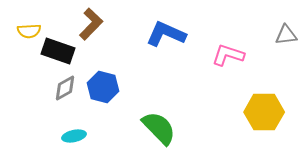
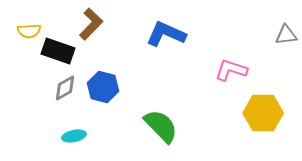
pink L-shape: moved 3 px right, 15 px down
yellow hexagon: moved 1 px left, 1 px down
green semicircle: moved 2 px right, 2 px up
